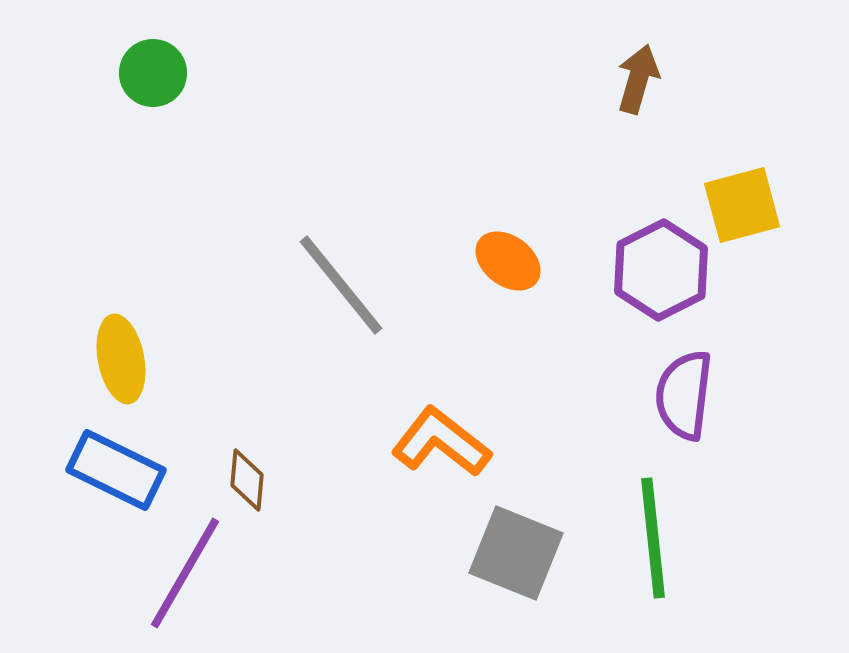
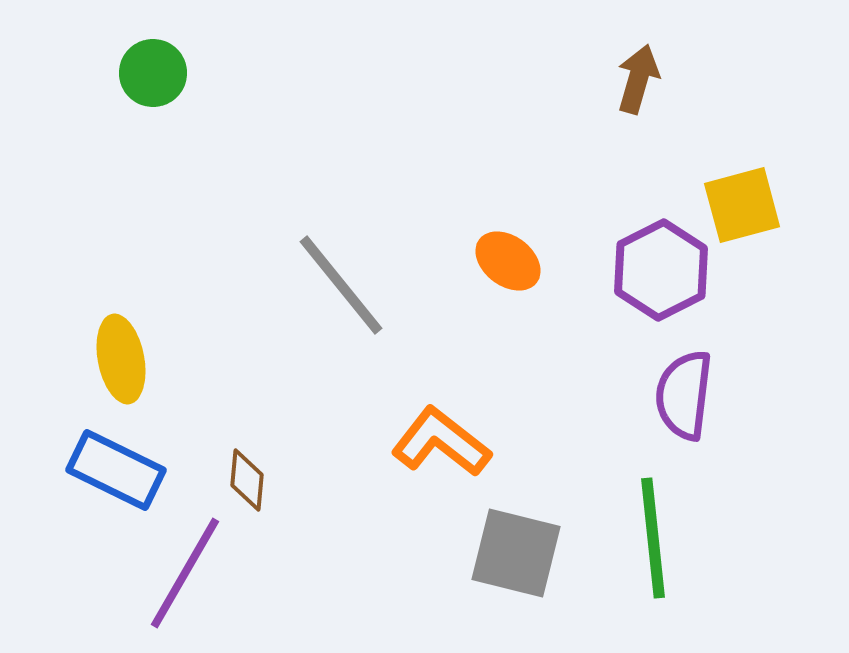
gray square: rotated 8 degrees counterclockwise
